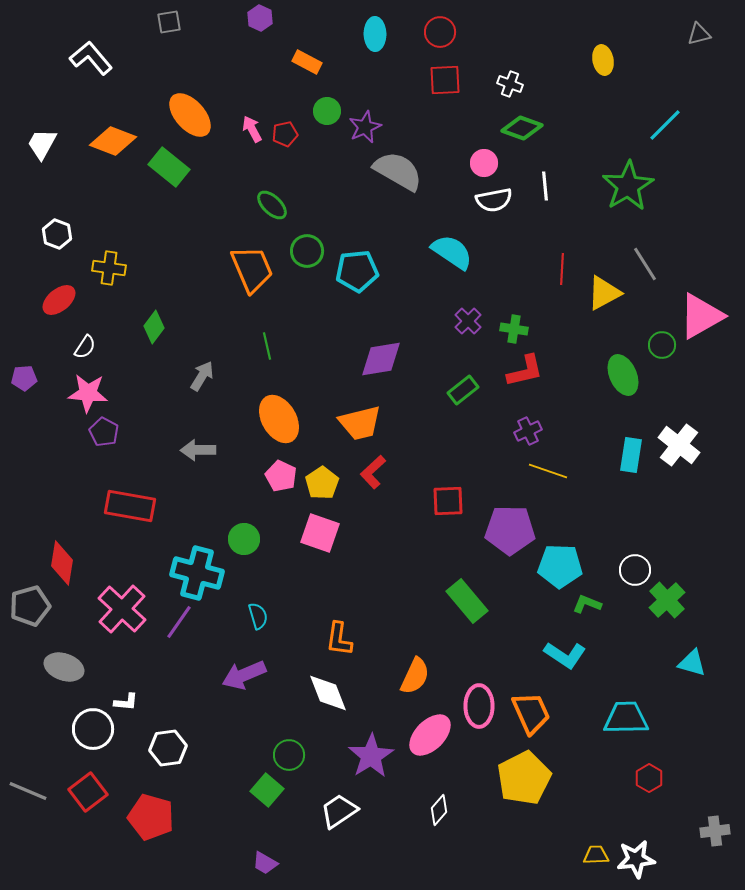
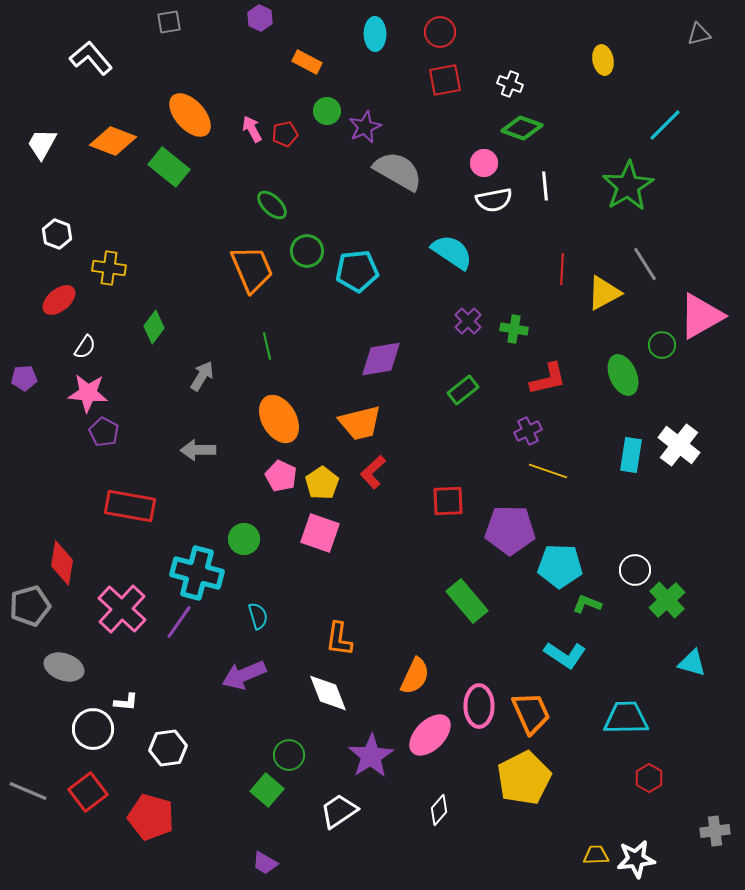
red square at (445, 80): rotated 8 degrees counterclockwise
red L-shape at (525, 371): moved 23 px right, 8 px down
